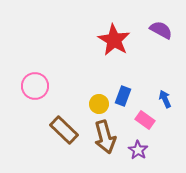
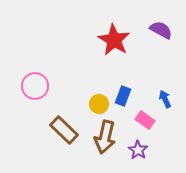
brown arrow: rotated 28 degrees clockwise
